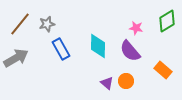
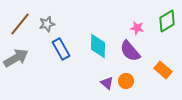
pink star: moved 1 px right
